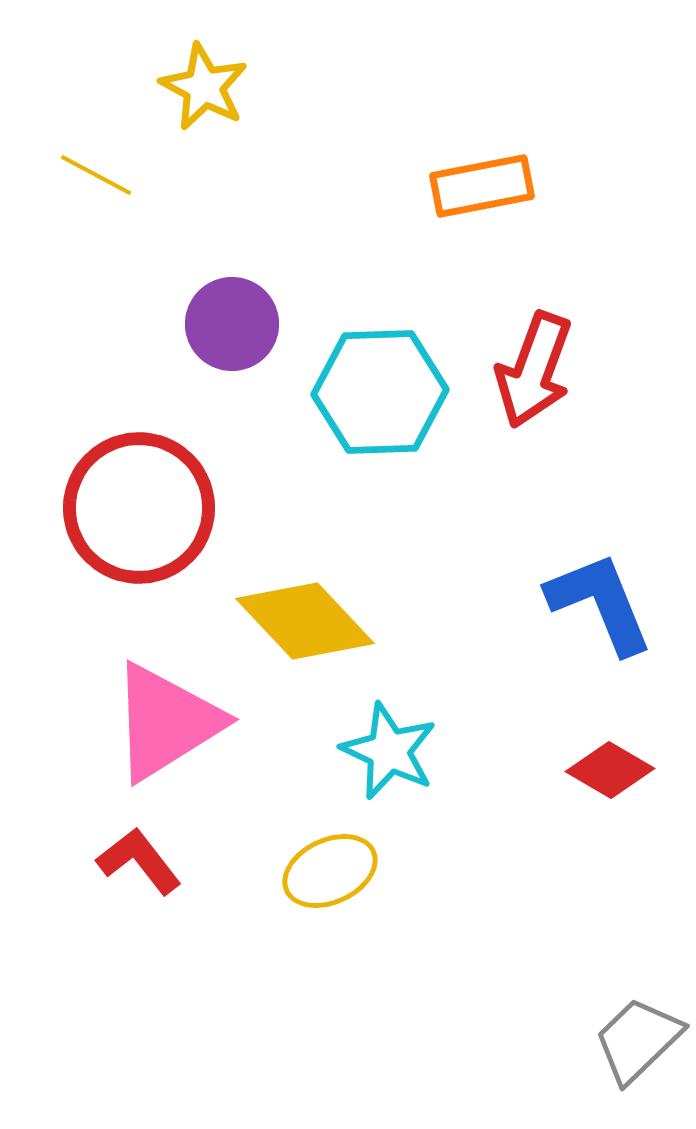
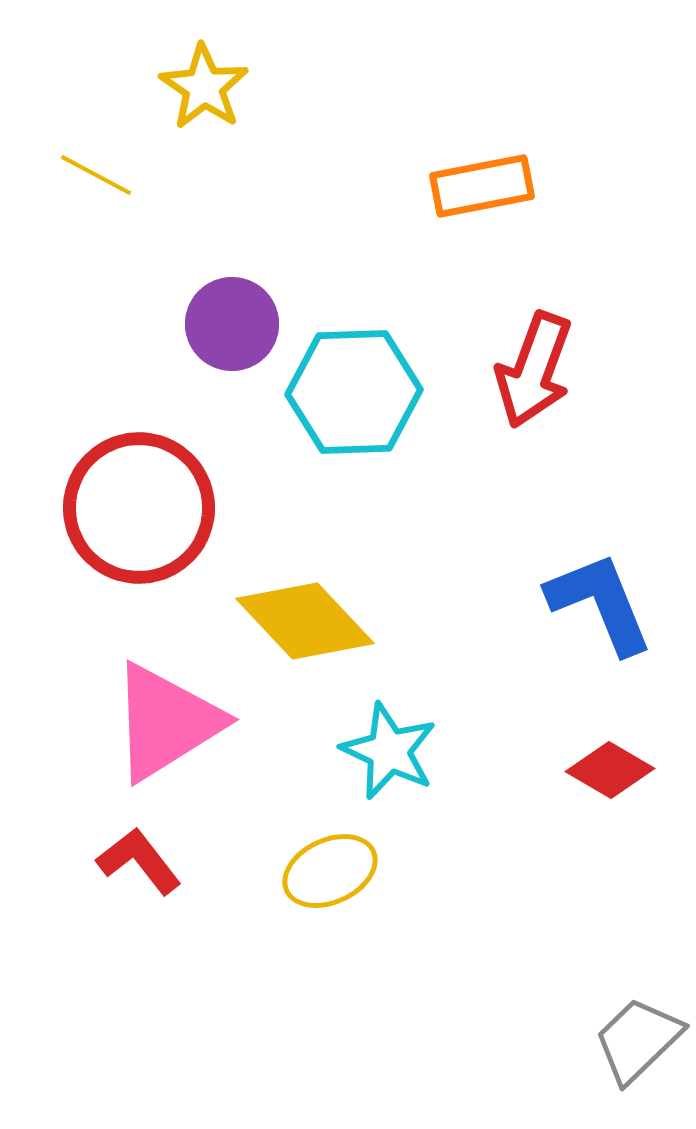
yellow star: rotated 6 degrees clockwise
cyan hexagon: moved 26 px left
